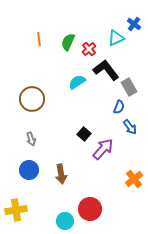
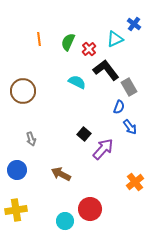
cyan triangle: moved 1 px left, 1 px down
cyan semicircle: rotated 60 degrees clockwise
brown circle: moved 9 px left, 8 px up
blue circle: moved 12 px left
brown arrow: rotated 126 degrees clockwise
orange cross: moved 1 px right, 3 px down
